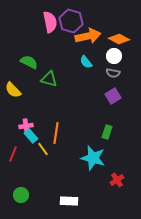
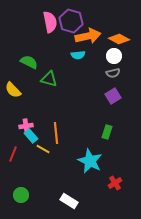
cyan semicircle: moved 8 px left, 7 px up; rotated 56 degrees counterclockwise
gray semicircle: rotated 24 degrees counterclockwise
orange line: rotated 15 degrees counterclockwise
yellow line: rotated 24 degrees counterclockwise
cyan star: moved 3 px left, 3 px down; rotated 10 degrees clockwise
red cross: moved 2 px left, 3 px down
white rectangle: rotated 30 degrees clockwise
